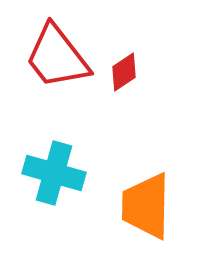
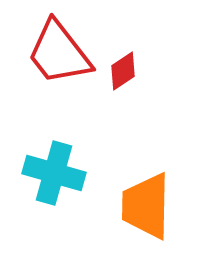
red trapezoid: moved 2 px right, 4 px up
red diamond: moved 1 px left, 1 px up
